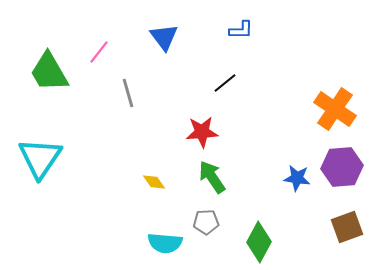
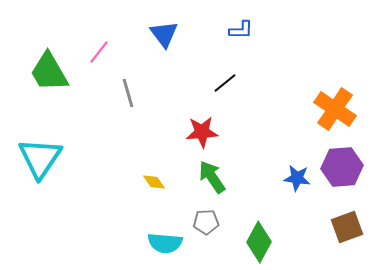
blue triangle: moved 3 px up
